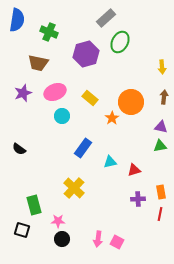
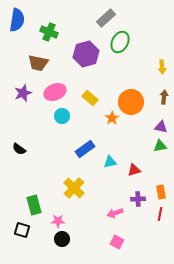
blue rectangle: moved 2 px right, 1 px down; rotated 18 degrees clockwise
pink arrow: moved 17 px right, 26 px up; rotated 63 degrees clockwise
